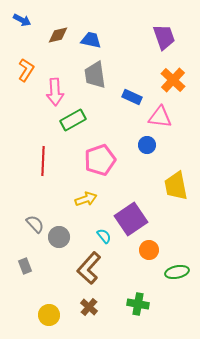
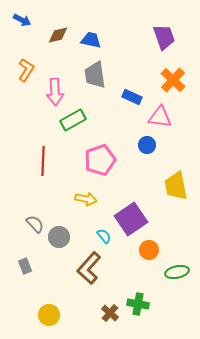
yellow arrow: rotated 30 degrees clockwise
brown cross: moved 21 px right, 6 px down
